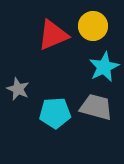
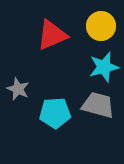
yellow circle: moved 8 px right
red triangle: moved 1 px left
cyan star: rotated 12 degrees clockwise
gray trapezoid: moved 2 px right, 2 px up
